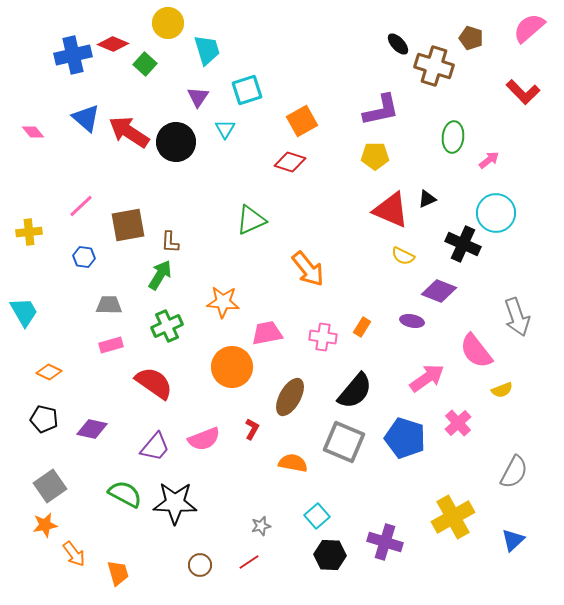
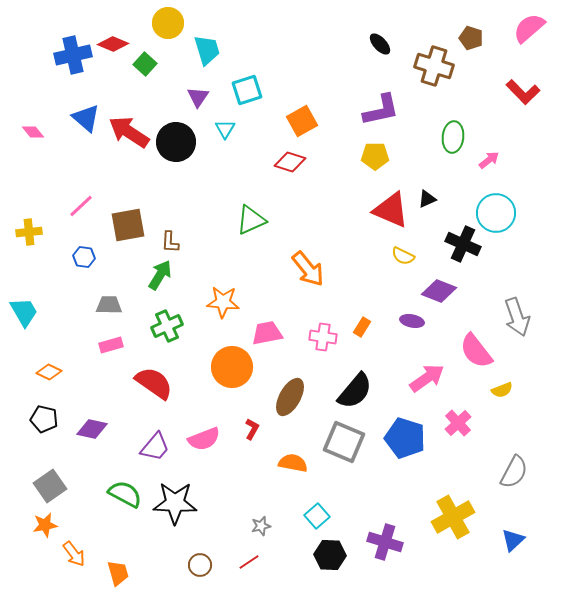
black ellipse at (398, 44): moved 18 px left
